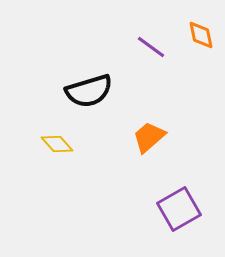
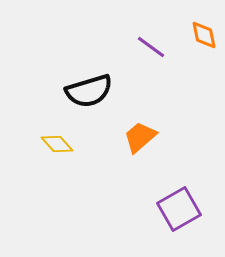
orange diamond: moved 3 px right
orange trapezoid: moved 9 px left
